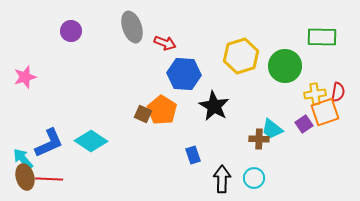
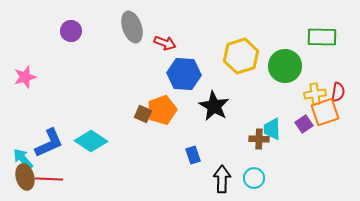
orange pentagon: rotated 20 degrees clockwise
cyan trapezoid: rotated 50 degrees clockwise
